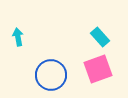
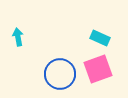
cyan rectangle: moved 1 px down; rotated 24 degrees counterclockwise
blue circle: moved 9 px right, 1 px up
